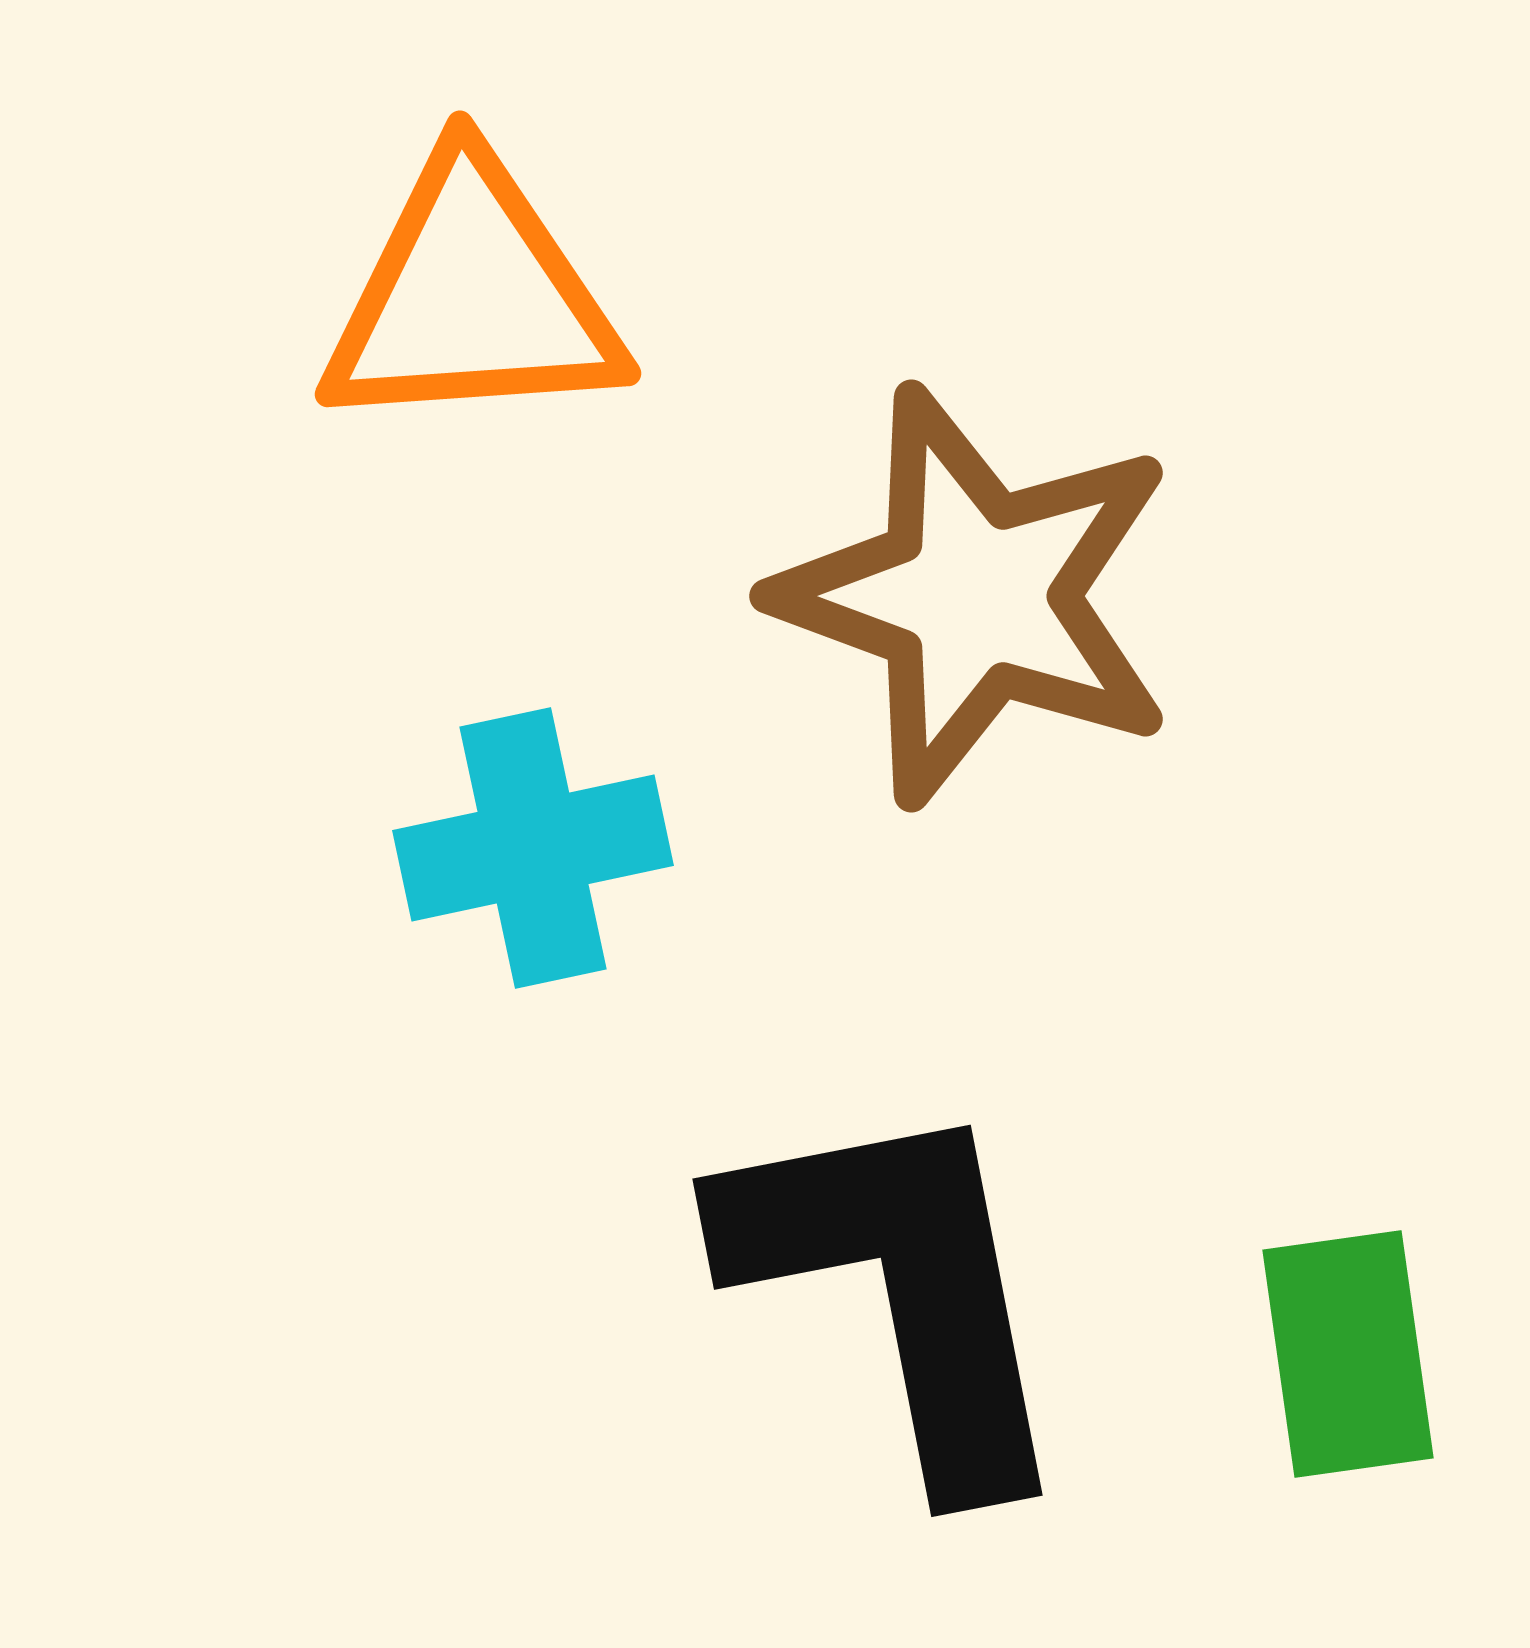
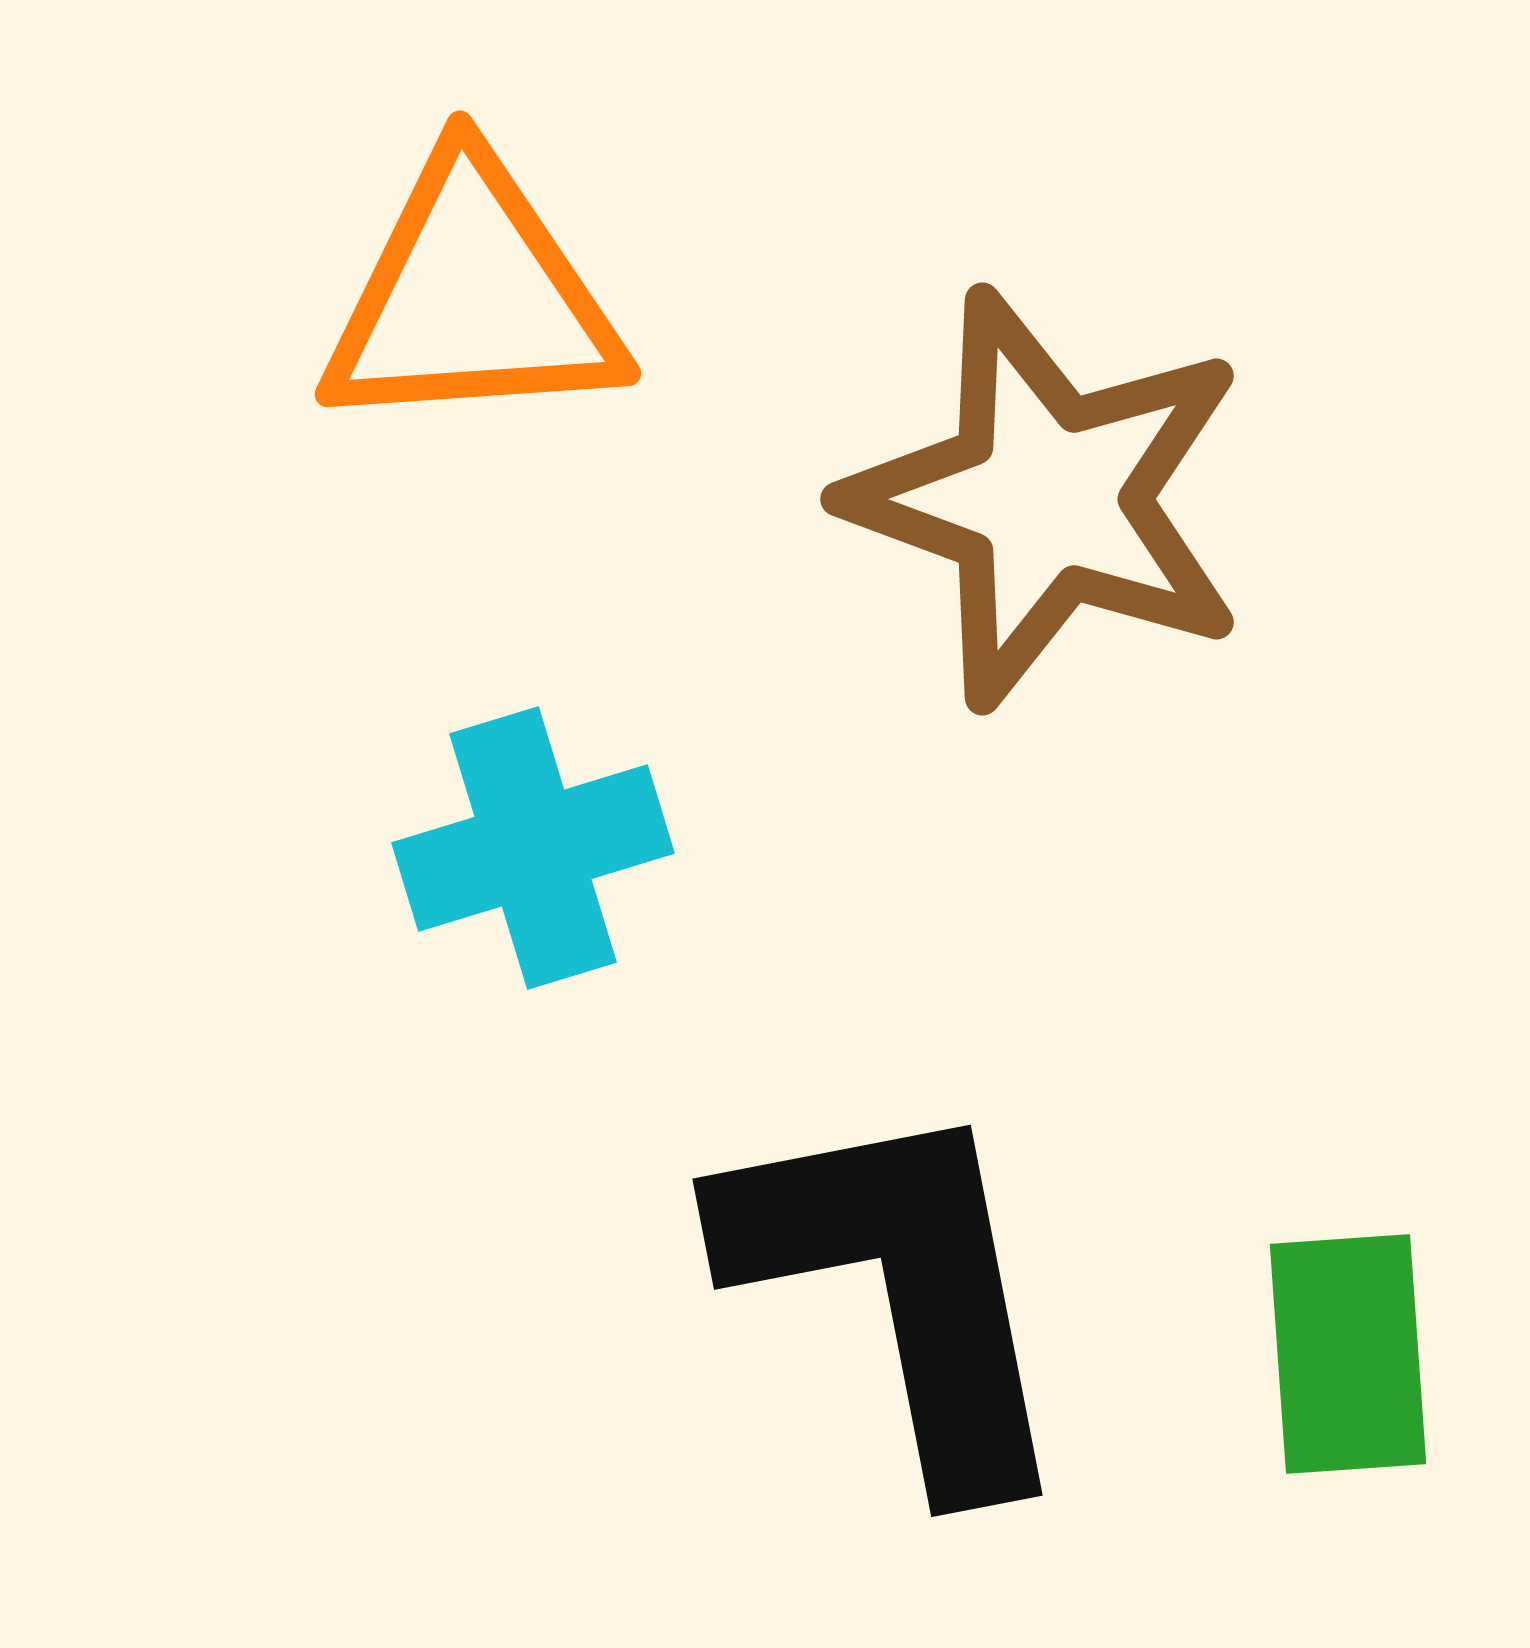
brown star: moved 71 px right, 97 px up
cyan cross: rotated 5 degrees counterclockwise
green rectangle: rotated 4 degrees clockwise
